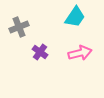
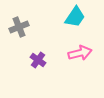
purple cross: moved 2 px left, 8 px down
